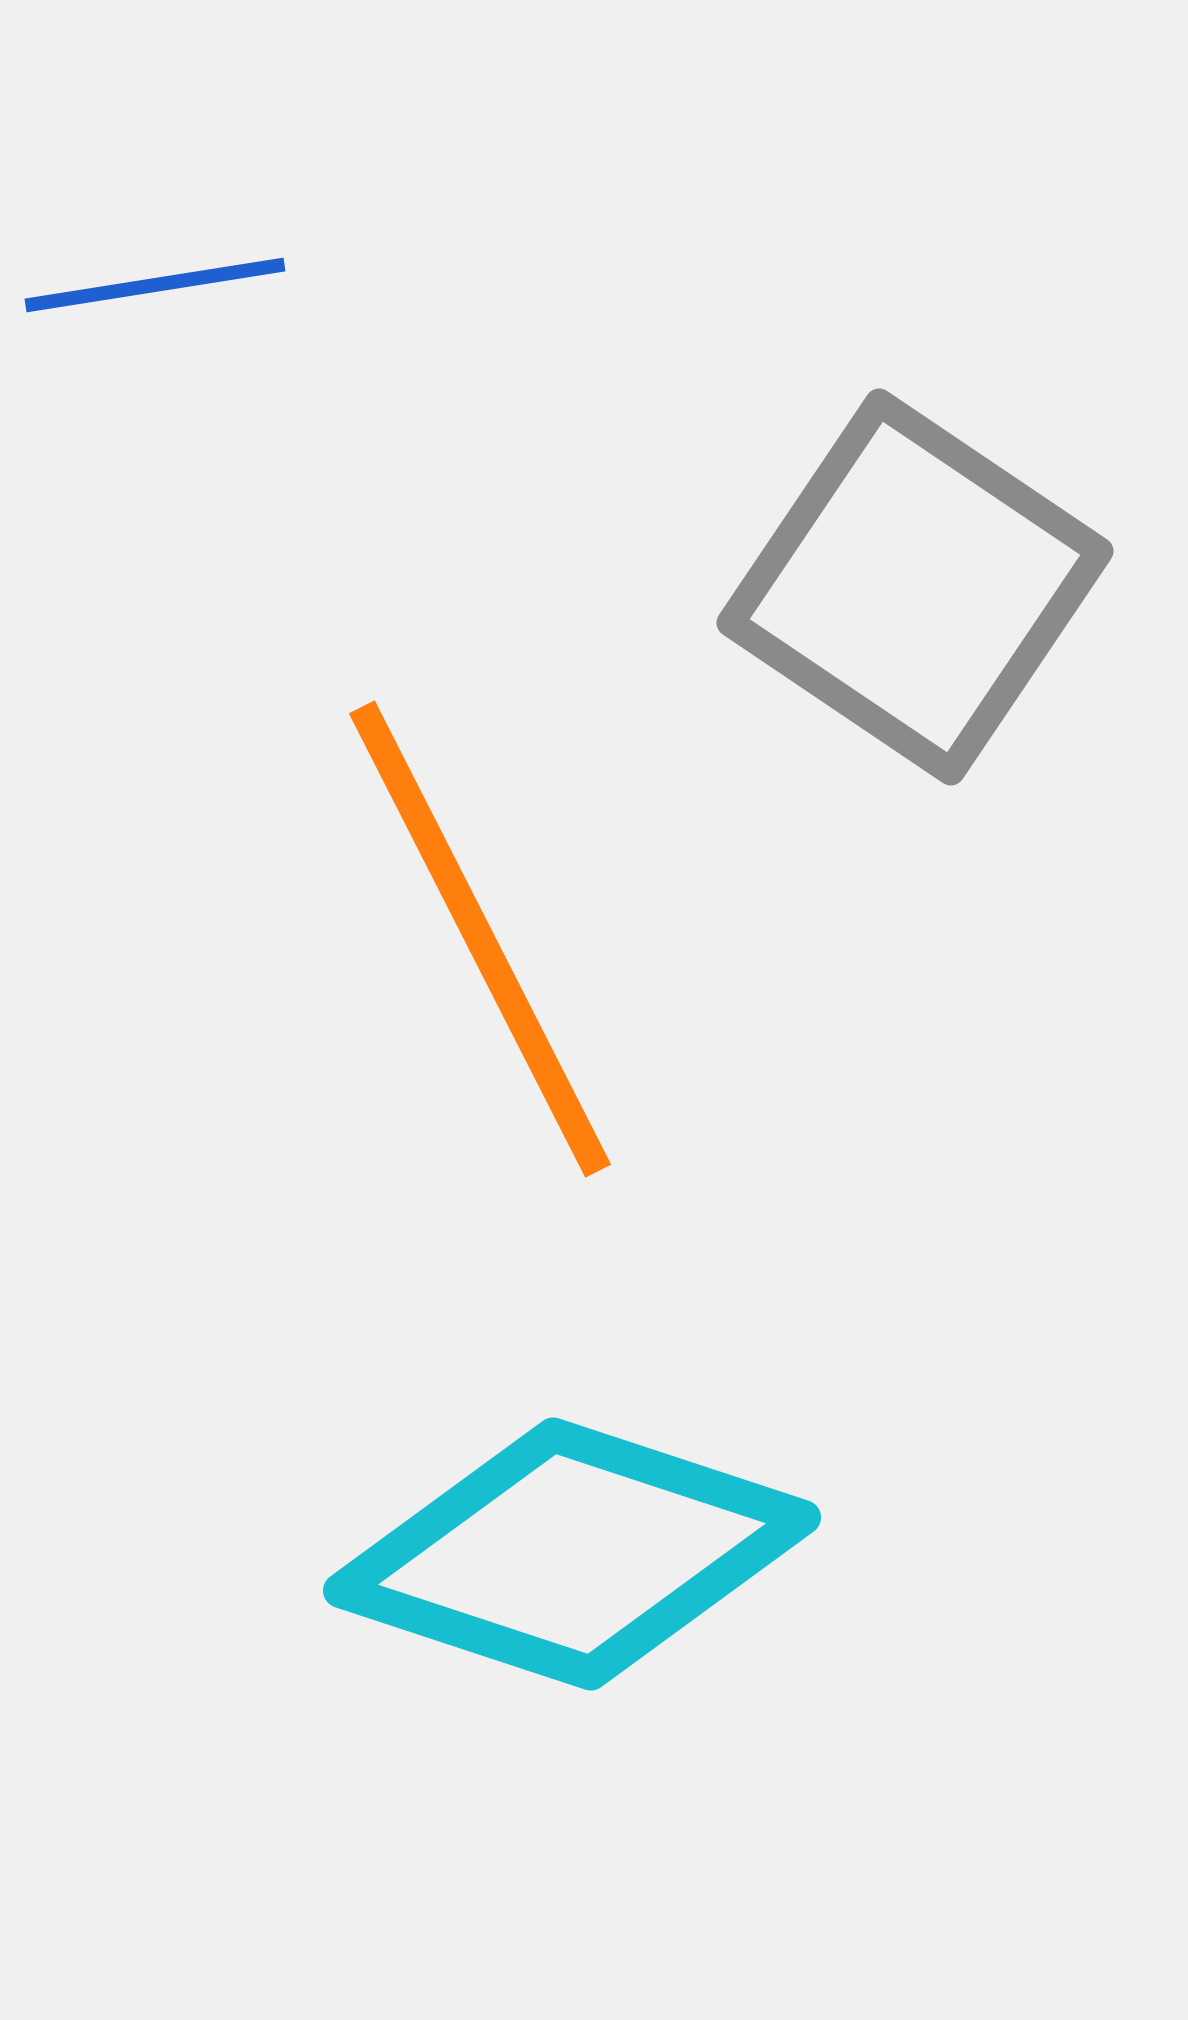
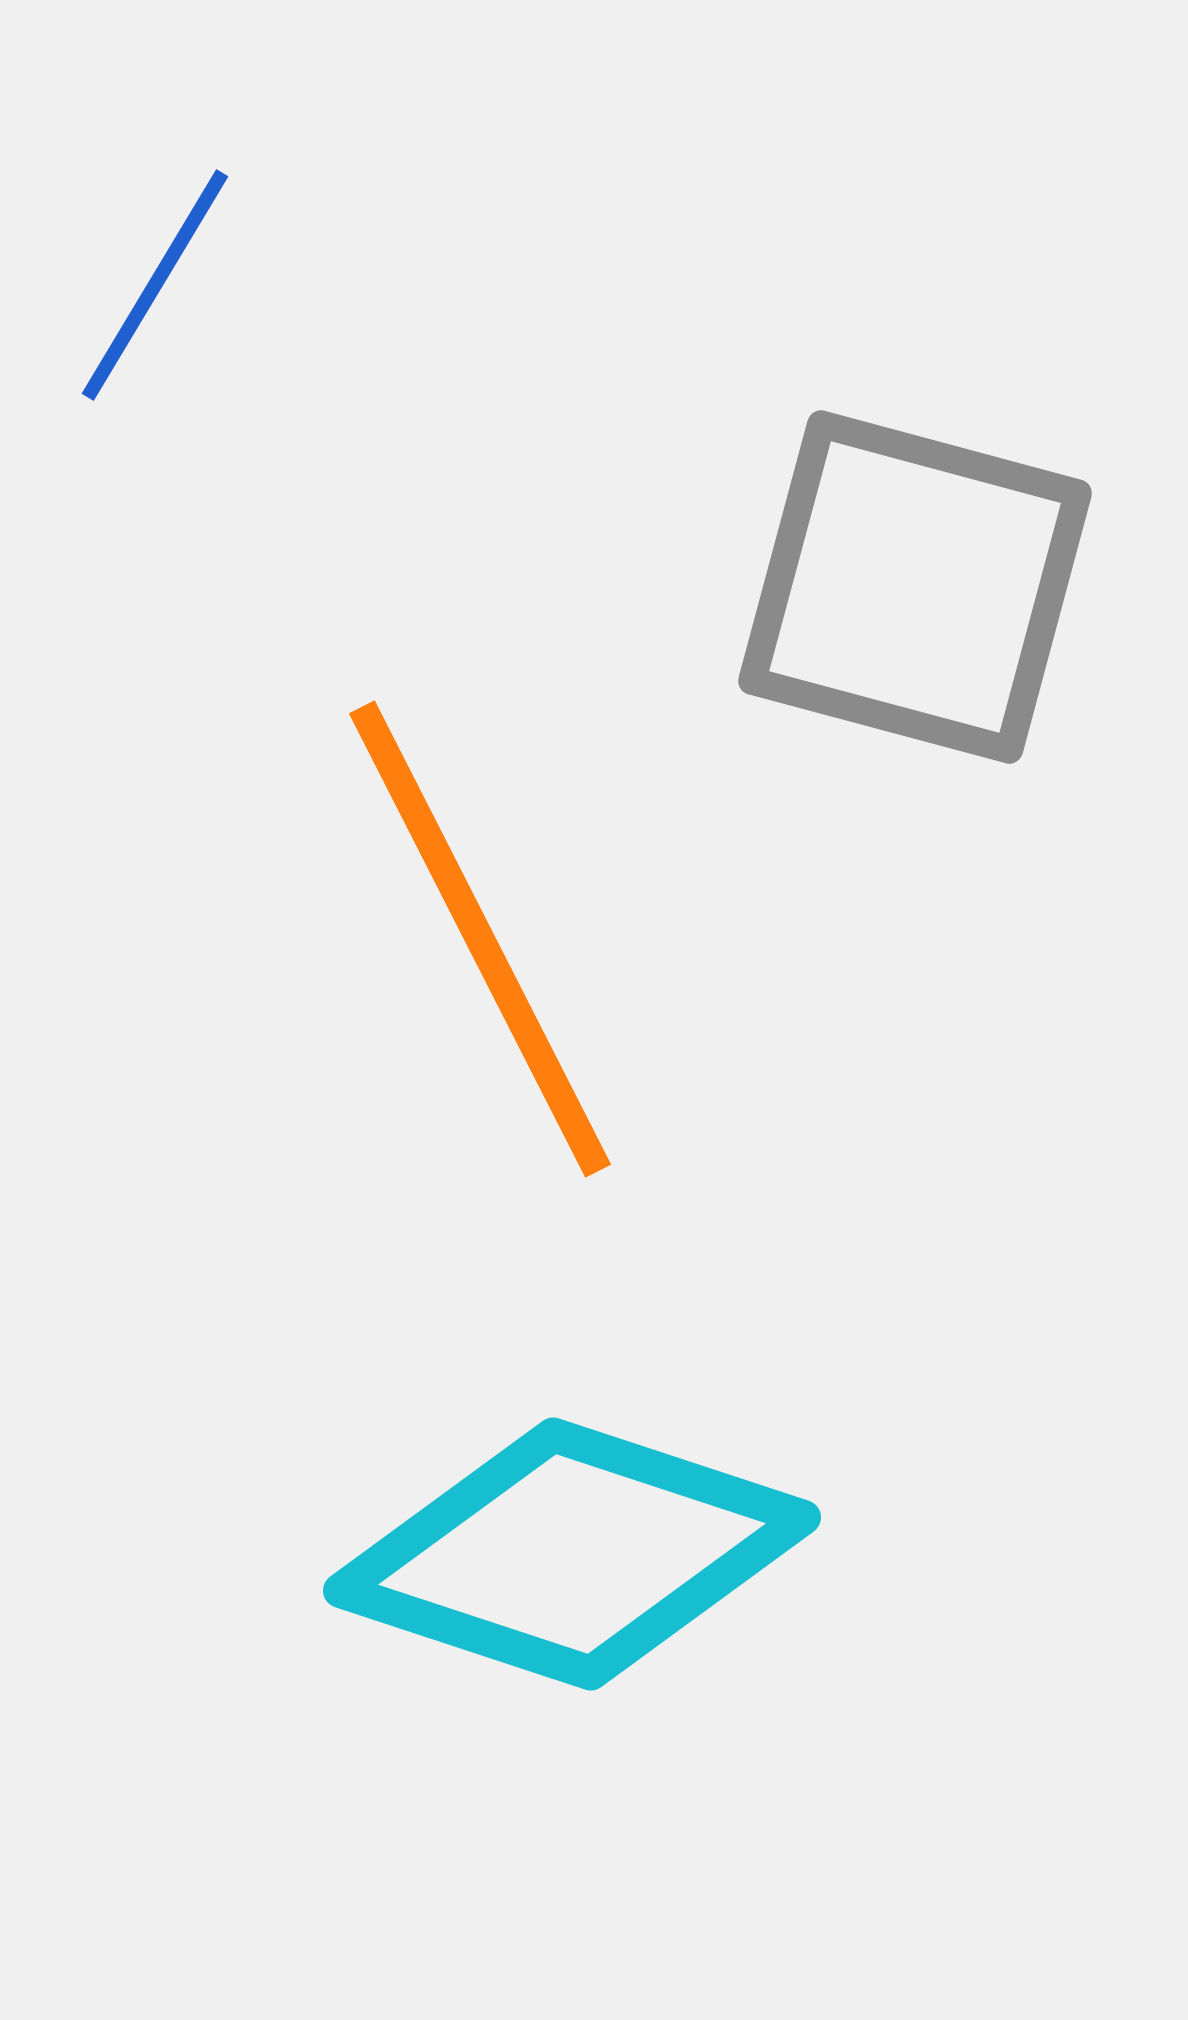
blue line: rotated 50 degrees counterclockwise
gray square: rotated 19 degrees counterclockwise
